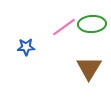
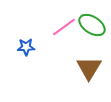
green ellipse: moved 1 px down; rotated 36 degrees clockwise
